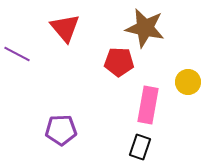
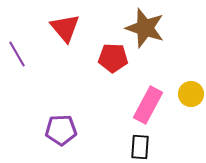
brown star: rotated 6 degrees clockwise
purple line: rotated 32 degrees clockwise
red pentagon: moved 6 px left, 4 px up
yellow circle: moved 3 px right, 12 px down
pink rectangle: rotated 18 degrees clockwise
black rectangle: rotated 15 degrees counterclockwise
